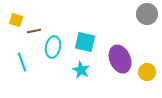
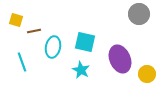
gray circle: moved 8 px left
yellow circle: moved 2 px down
